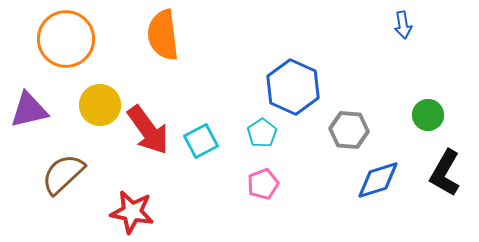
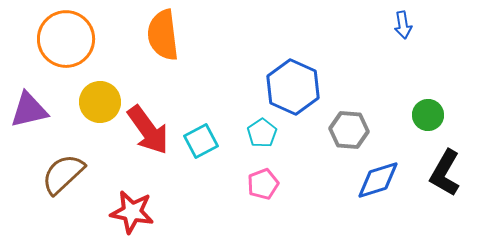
yellow circle: moved 3 px up
